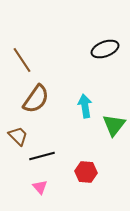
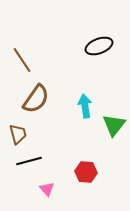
black ellipse: moved 6 px left, 3 px up
brown trapezoid: moved 2 px up; rotated 30 degrees clockwise
black line: moved 13 px left, 5 px down
pink triangle: moved 7 px right, 2 px down
